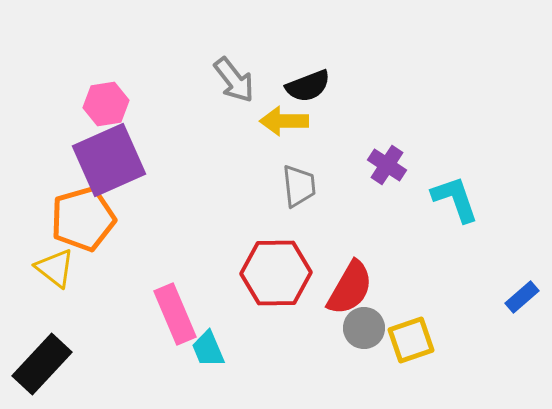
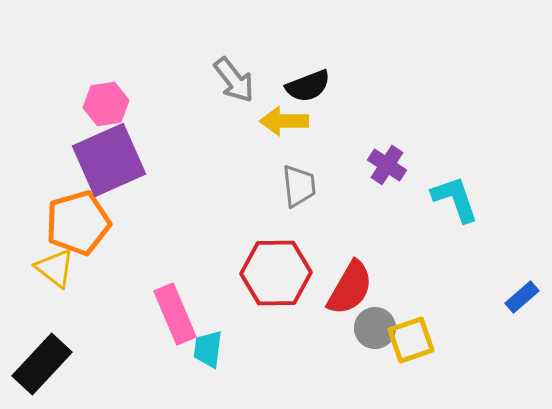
orange pentagon: moved 5 px left, 4 px down
gray circle: moved 11 px right
cyan trapezoid: rotated 30 degrees clockwise
